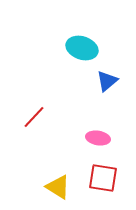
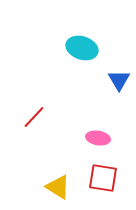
blue triangle: moved 12 px right, 1 px up; rotated 20 degrees counterclockwise
